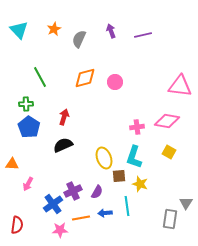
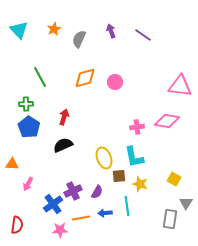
purple line: rotated 48 degrees clockwise
yellow square: moved 5 px right, 27 px down
cyan L-shape: rotated 30 degrees counterclockwise
